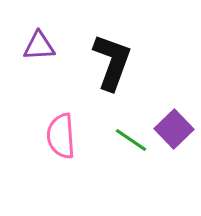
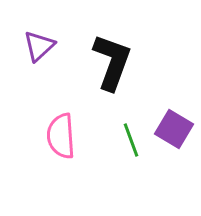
purple triangle: rotated 40 degrees counterclockwise
purple square: rotated 15 degrees counterclockwise
green line: rotated 36 degrees clockwise
